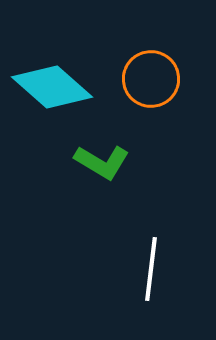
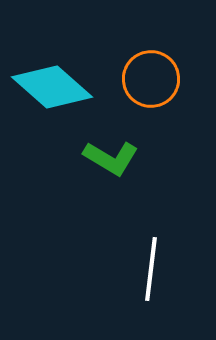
green L-shape: moved 9 px right, 4 px up
